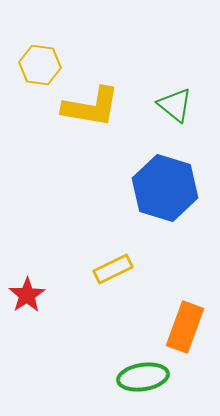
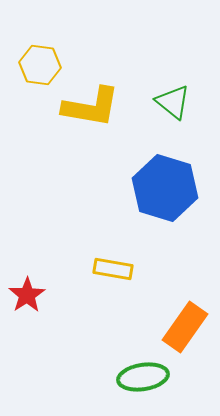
green triangle: moved 2 px left, 3 px up
yellow rectangle: rotated 36 degrees clockwise
orange rectangle: rotated 15 degrees clockwise
